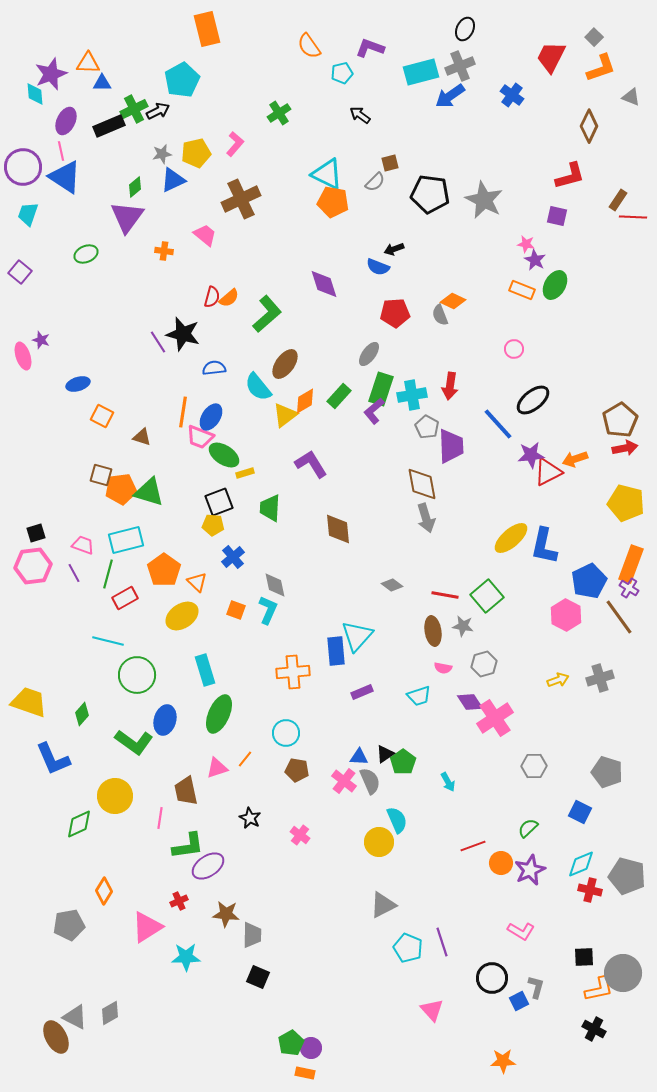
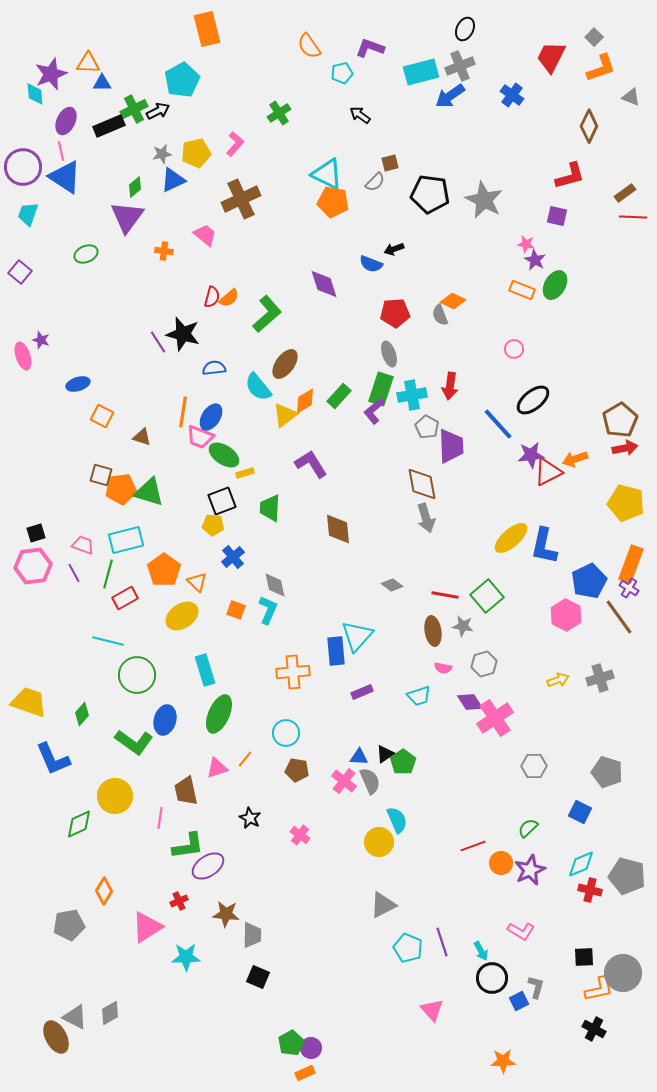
brown rectangle at (618, 200): moved 7 px right, 7 px up; rotated 20 degrees clockwise
blue semicircle at (378, 267): moved 7 px left, 3 px up
gray ellipse at (369, 354): moved 20 px right; rotated 55 degrees counterclockwise
black square at (219, 502): moved 3 px right, 1 px up
cyan arrow at (448, 782): moved 33 px right, 169 px down
orange rectangle at (305, 1073): rotated 36 degrees counterclockwise
